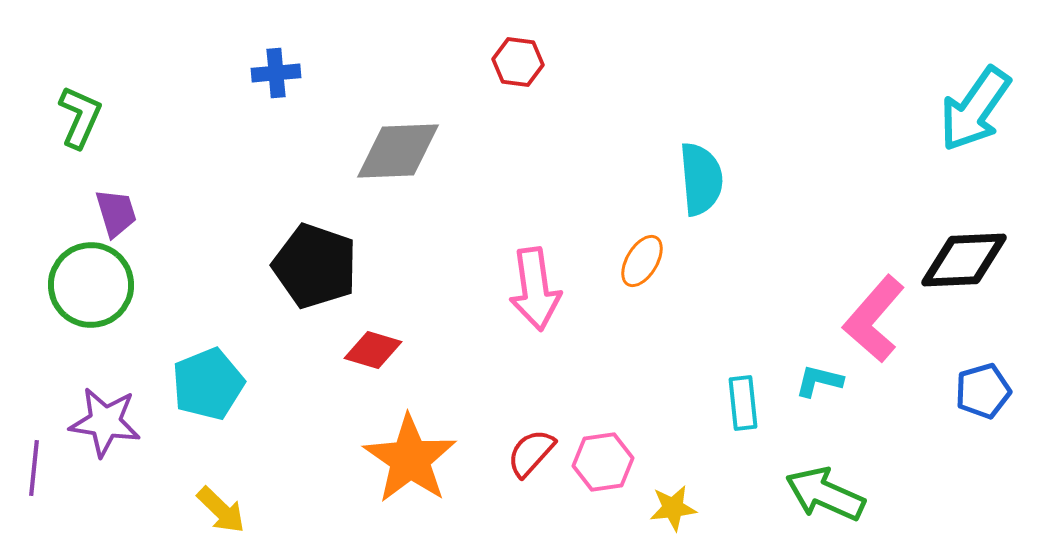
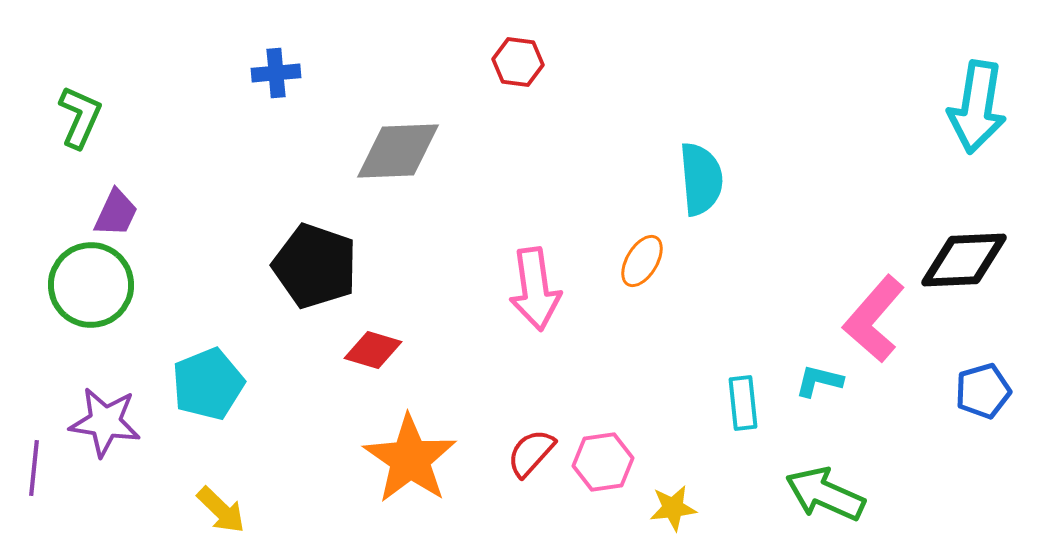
cyan arrow: moved 2 px right, 2 px up; rotated 26 degrees counterclockwise
purple trapezoid: rotated 42 degrees clockwise
